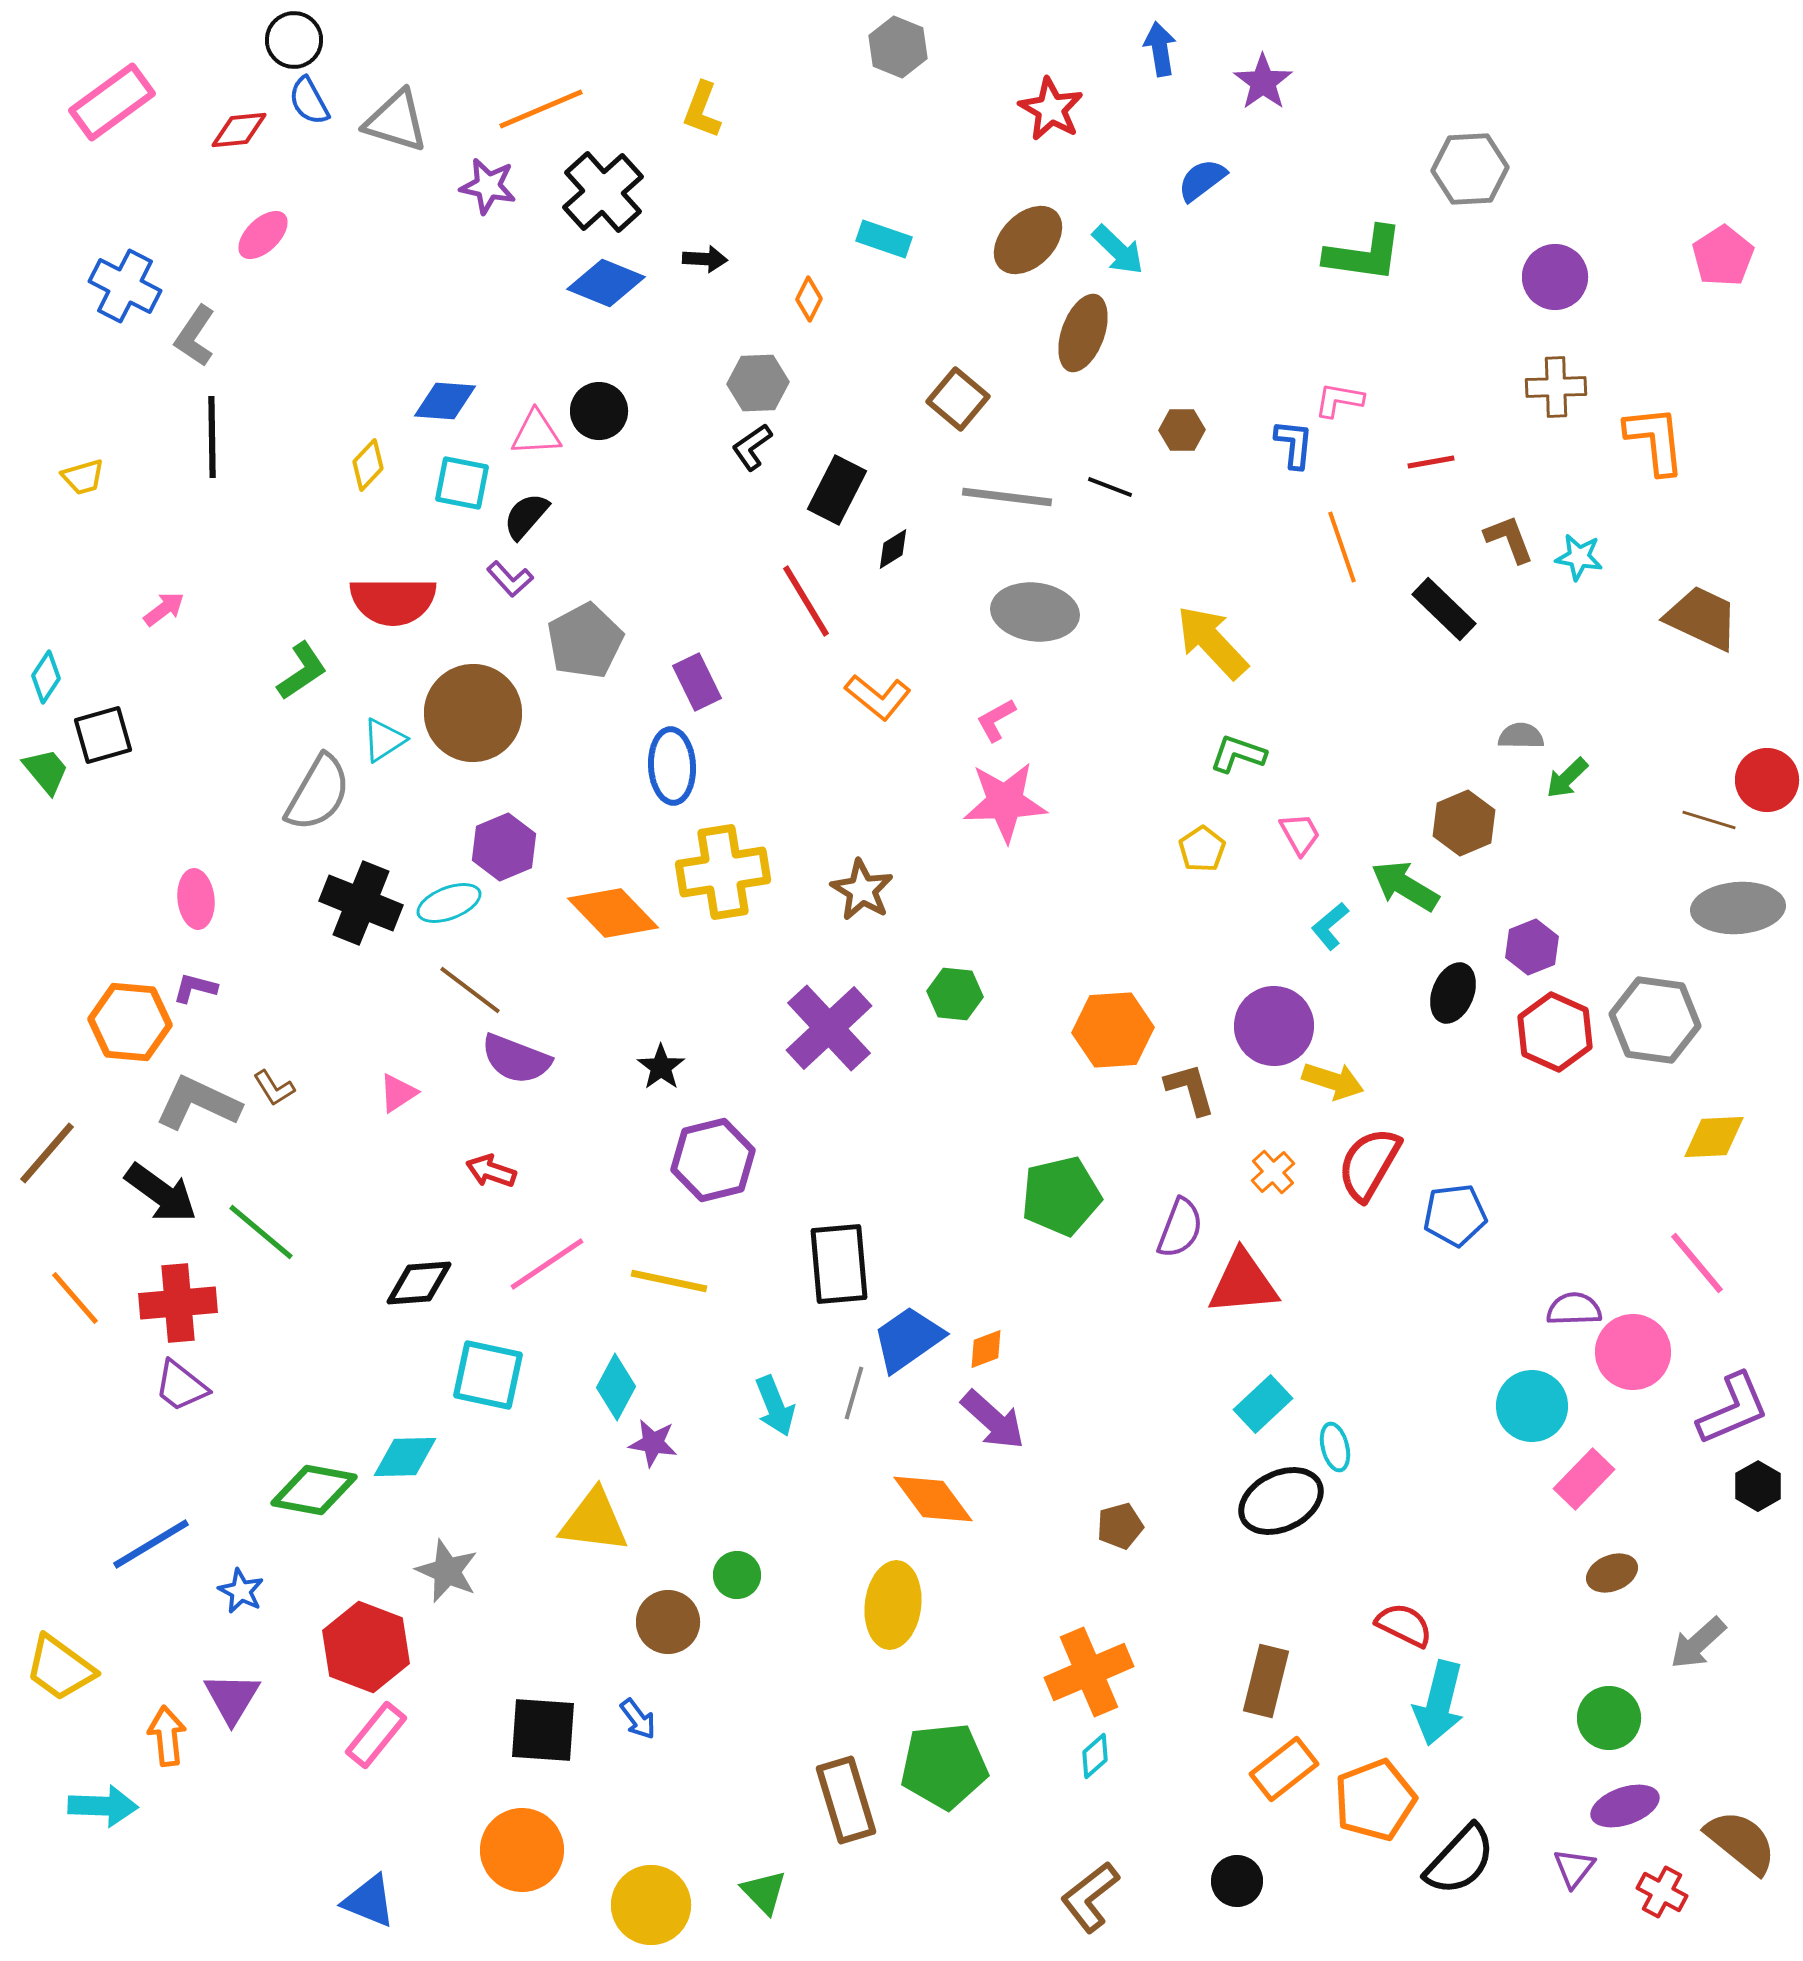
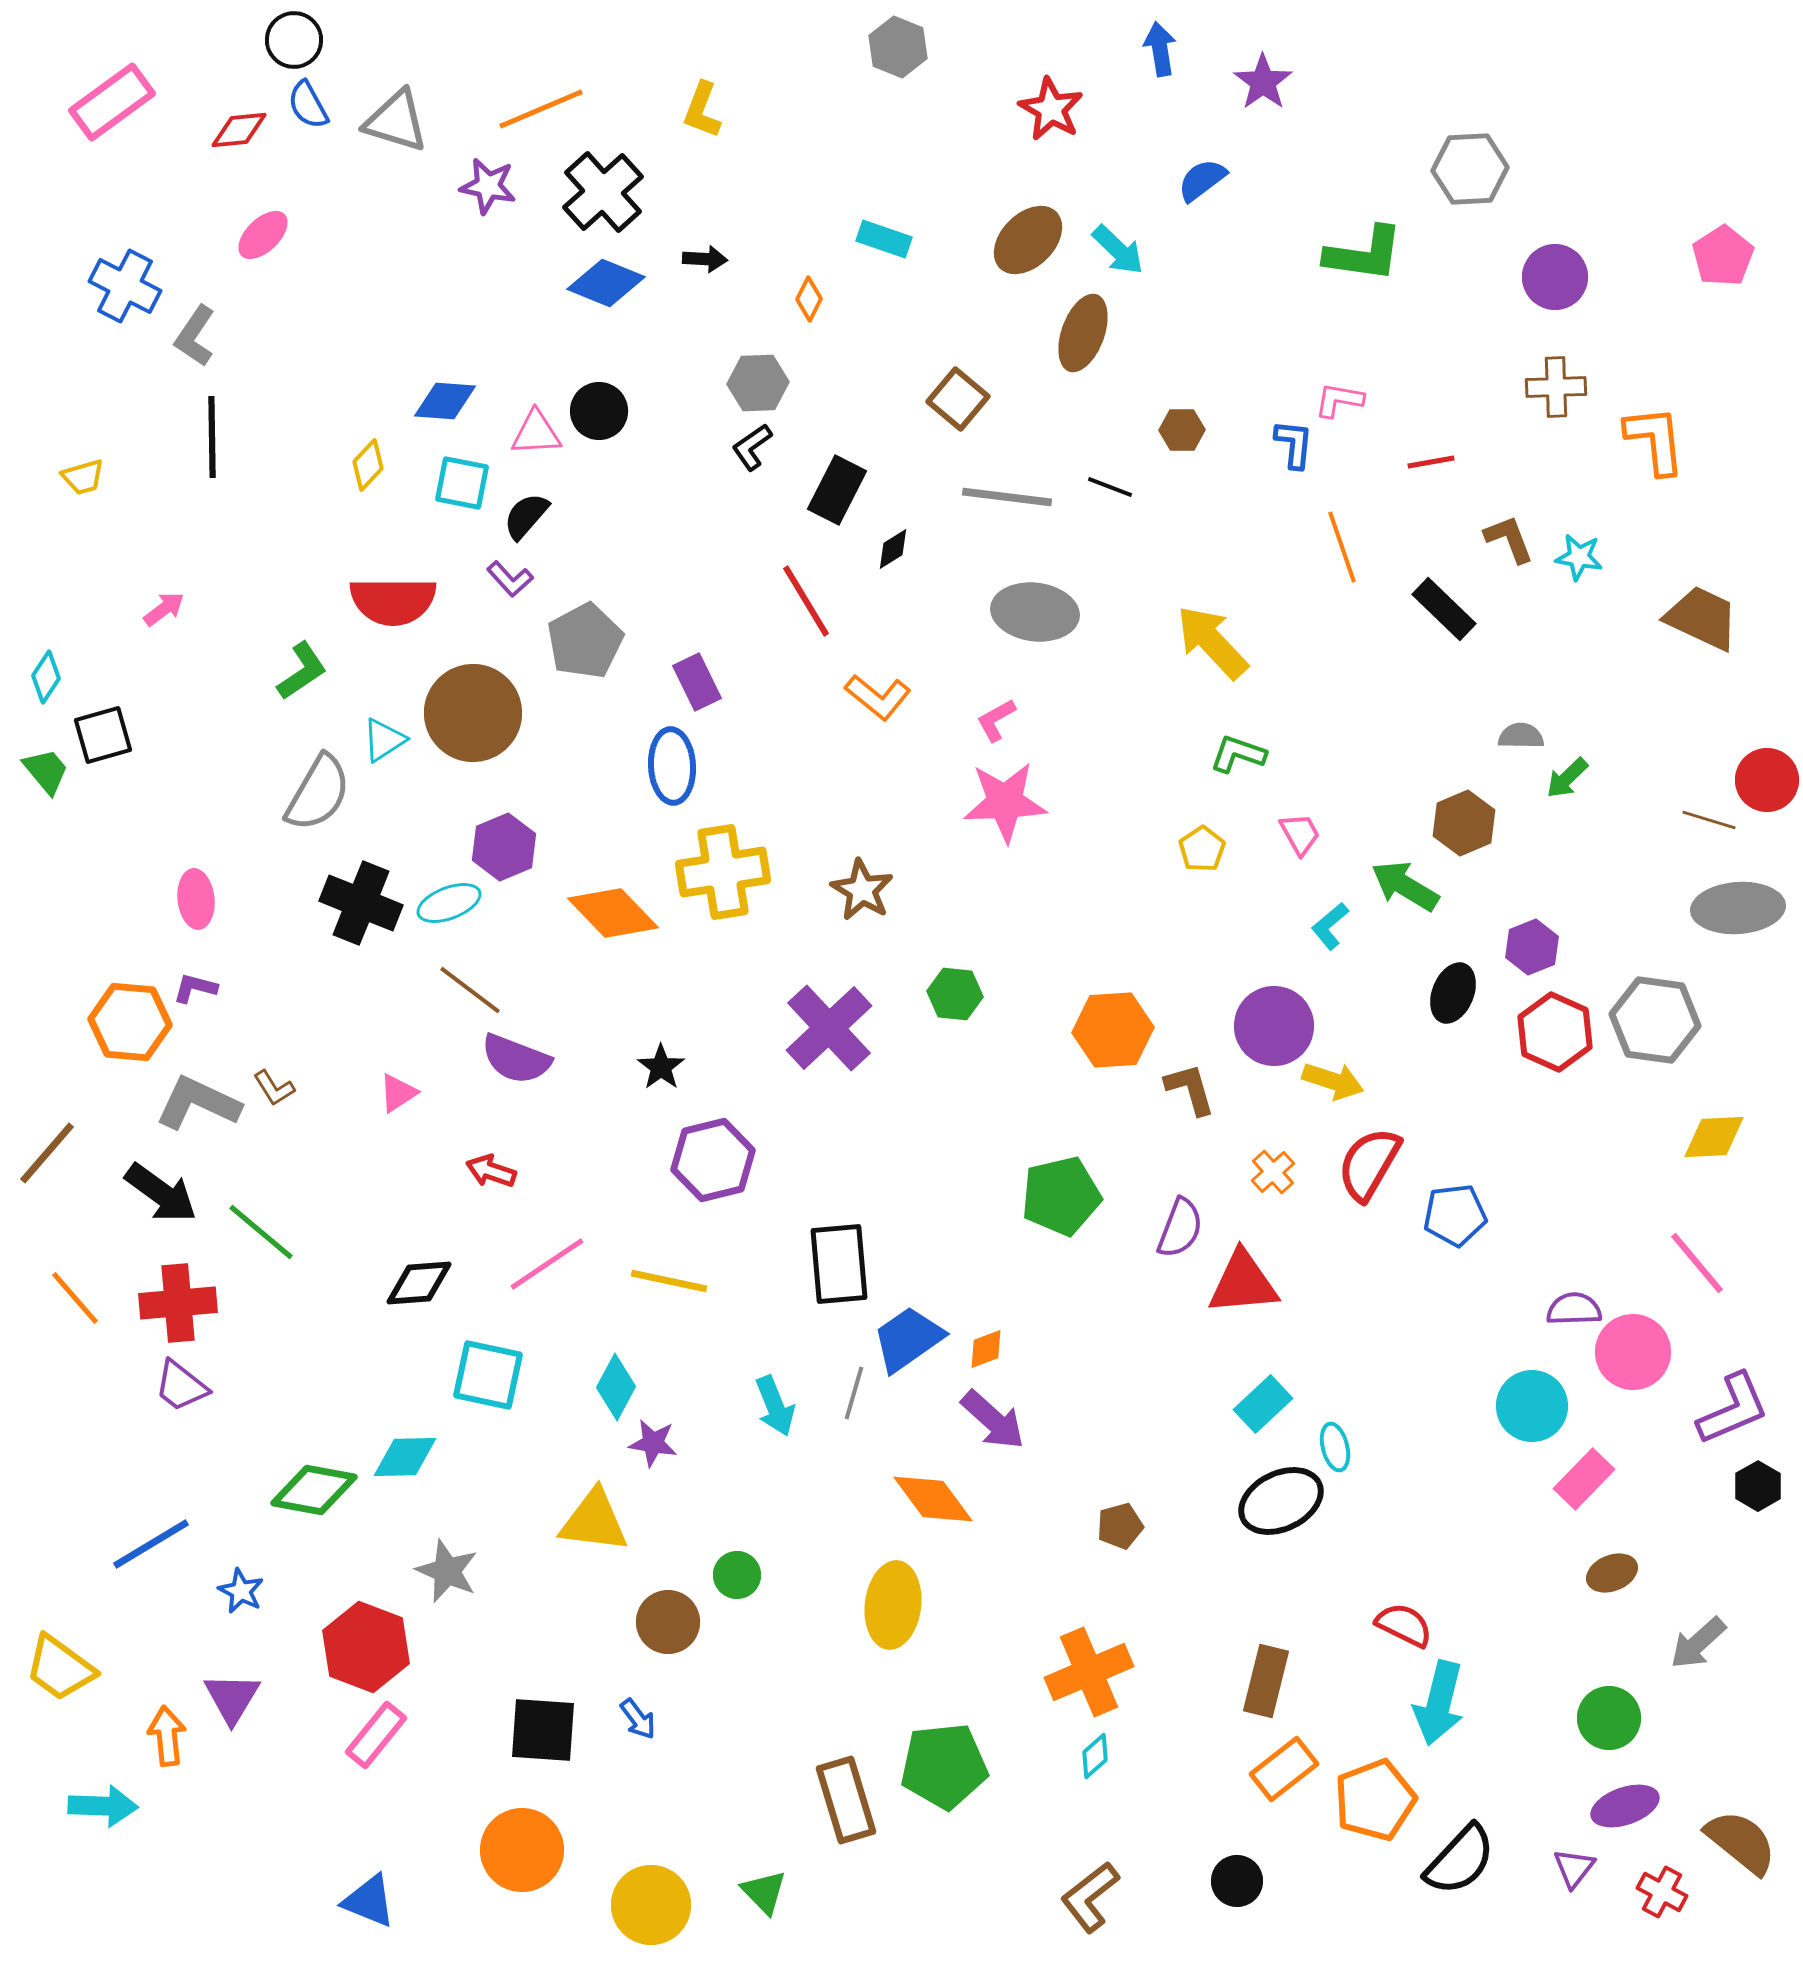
blue semicircle at (309, 101): moved 1 px left, 4 px down
